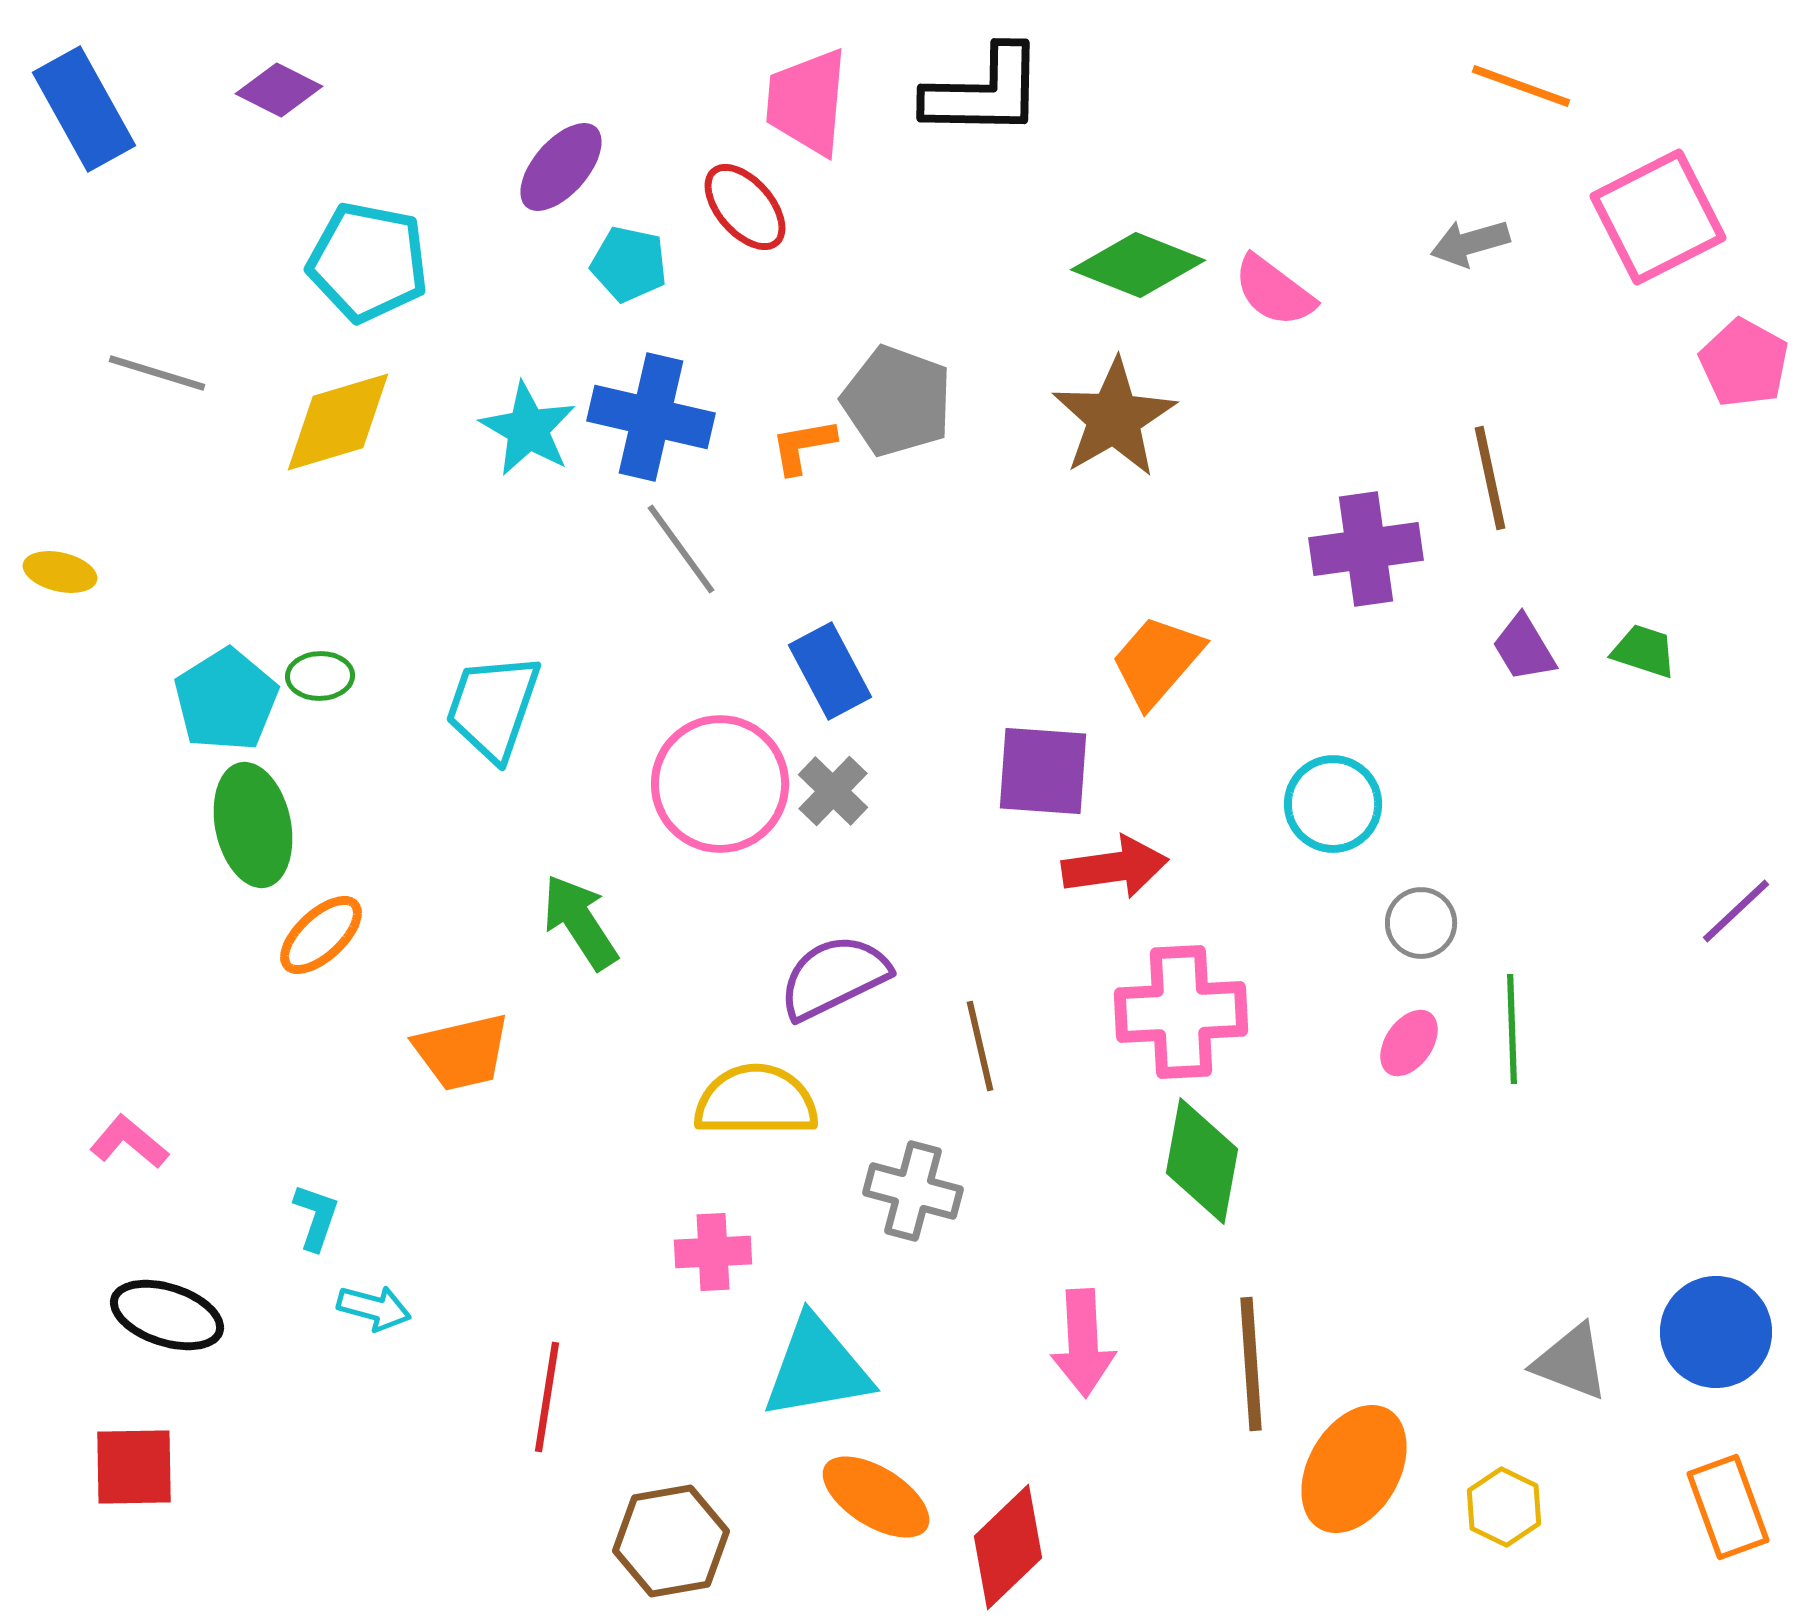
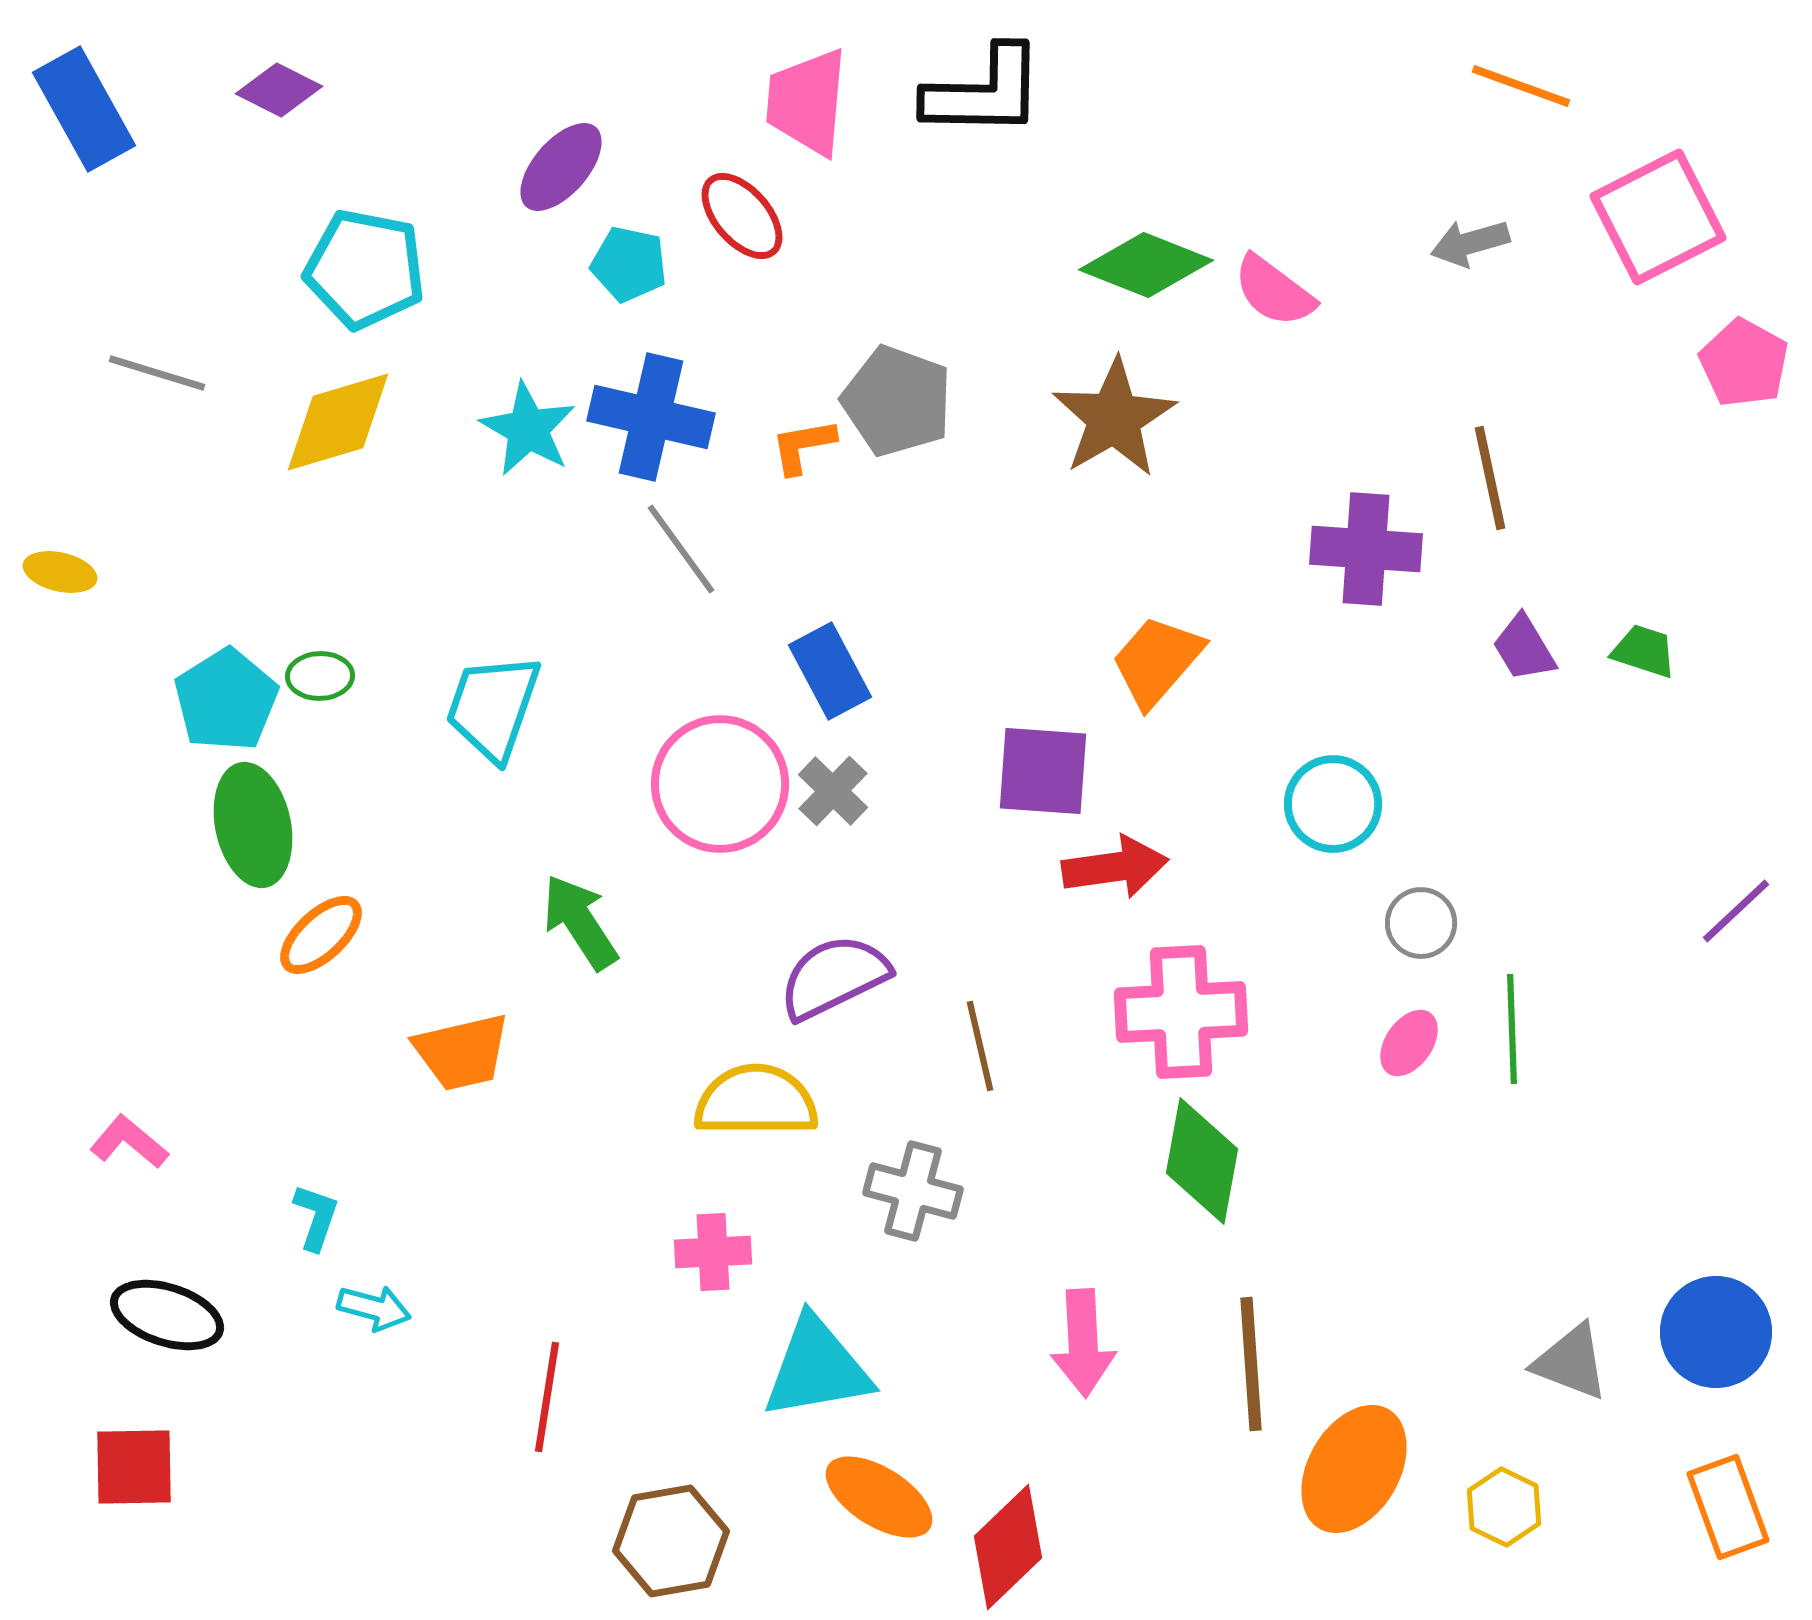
red ellipse at (745, 207): moved 3 px left, 9 px down
cyan pentagon at (368, 262): moved 3 px left, 7 px down
green diamond at (1138, 265): moved 8 px right
purple cross at (1366, 549): rotated 12 degrees clockwise
orange ellipse at (876, 1497): moved 3 px right
